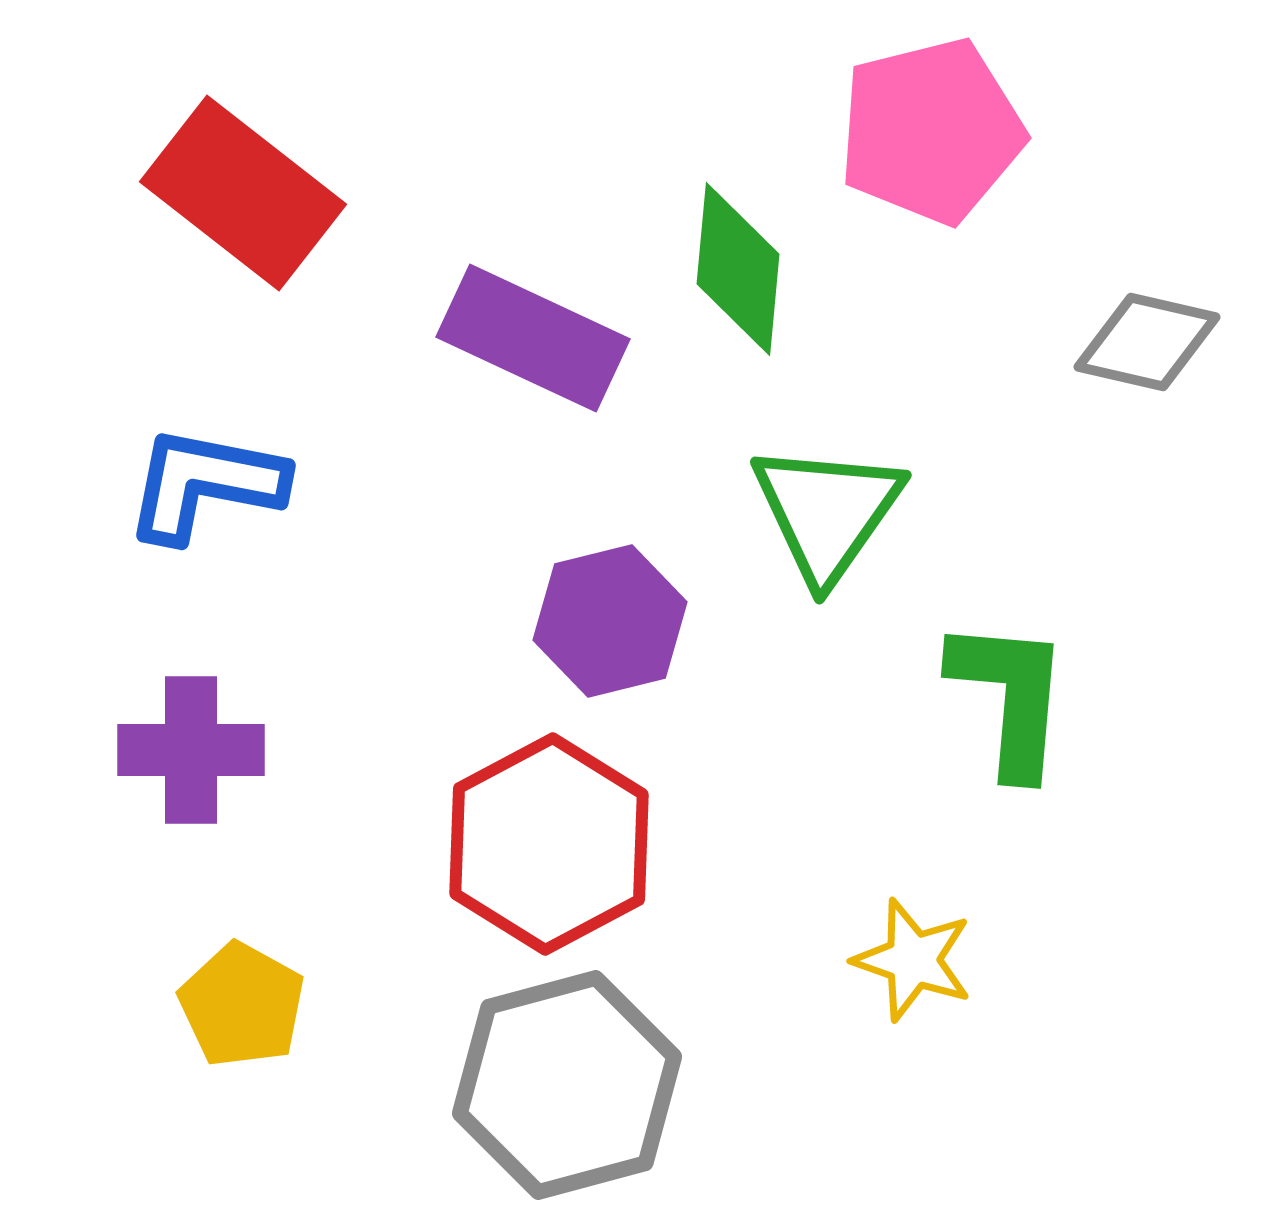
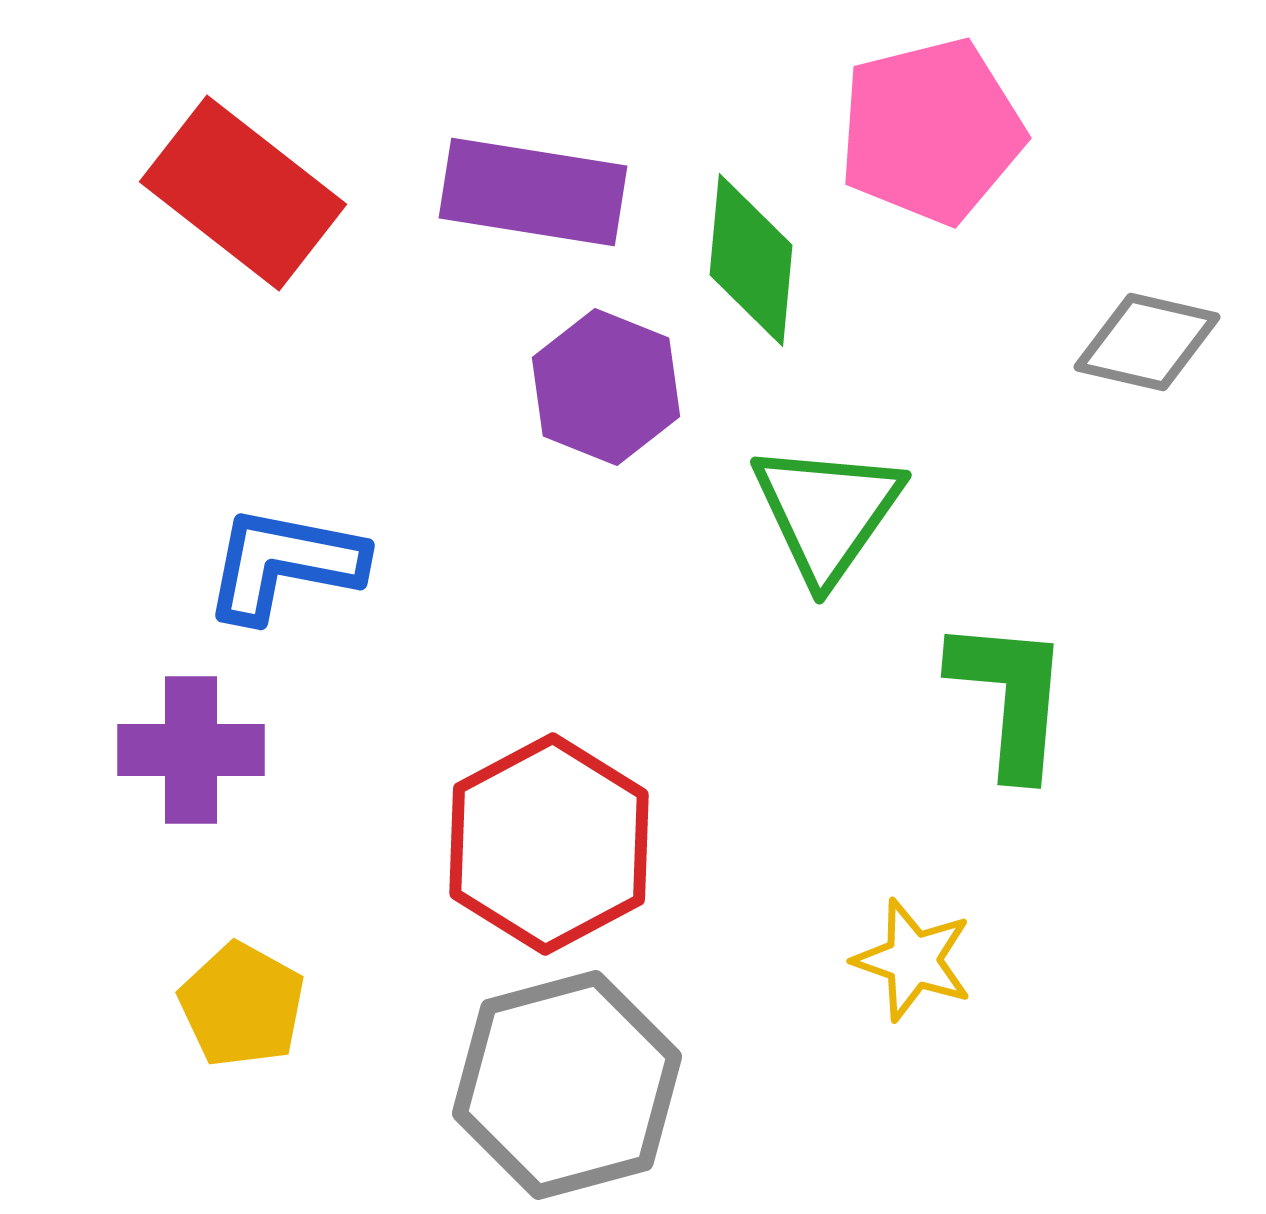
green diamond: moved 13 px right, 9 px up
purple rectangle: moved 146 px up; rotated 16 degrees counterclockwise
blue L-shape: moved 79 px right, 80 px down
purple hexagon: moved 4 px left, 234 px up; rotated 24 degrees counterclockwise
